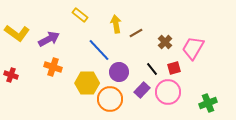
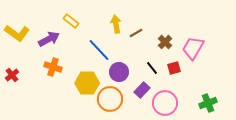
yellow rectangle: moved 9 px left, 6 px down
black line: moved 1 px up
red cross: moved 1 px right; rotated 32 degrees clockwise
pink circle: moved 3 px left, 11 px down
